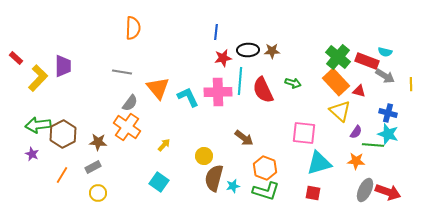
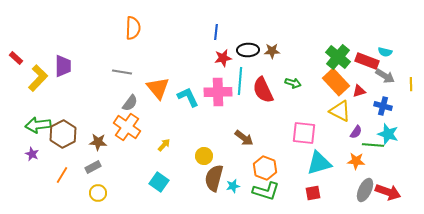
red triangle at (359, 91): rotated 32 degrees counterclockwise
yellow triangle at (340, 111): rotated 15 degrees counterclockwise
blue cross at (388, 113): moved 5 px left, 7 px up
red square at (313, 193): rotated 21 degrees counterclockwise
